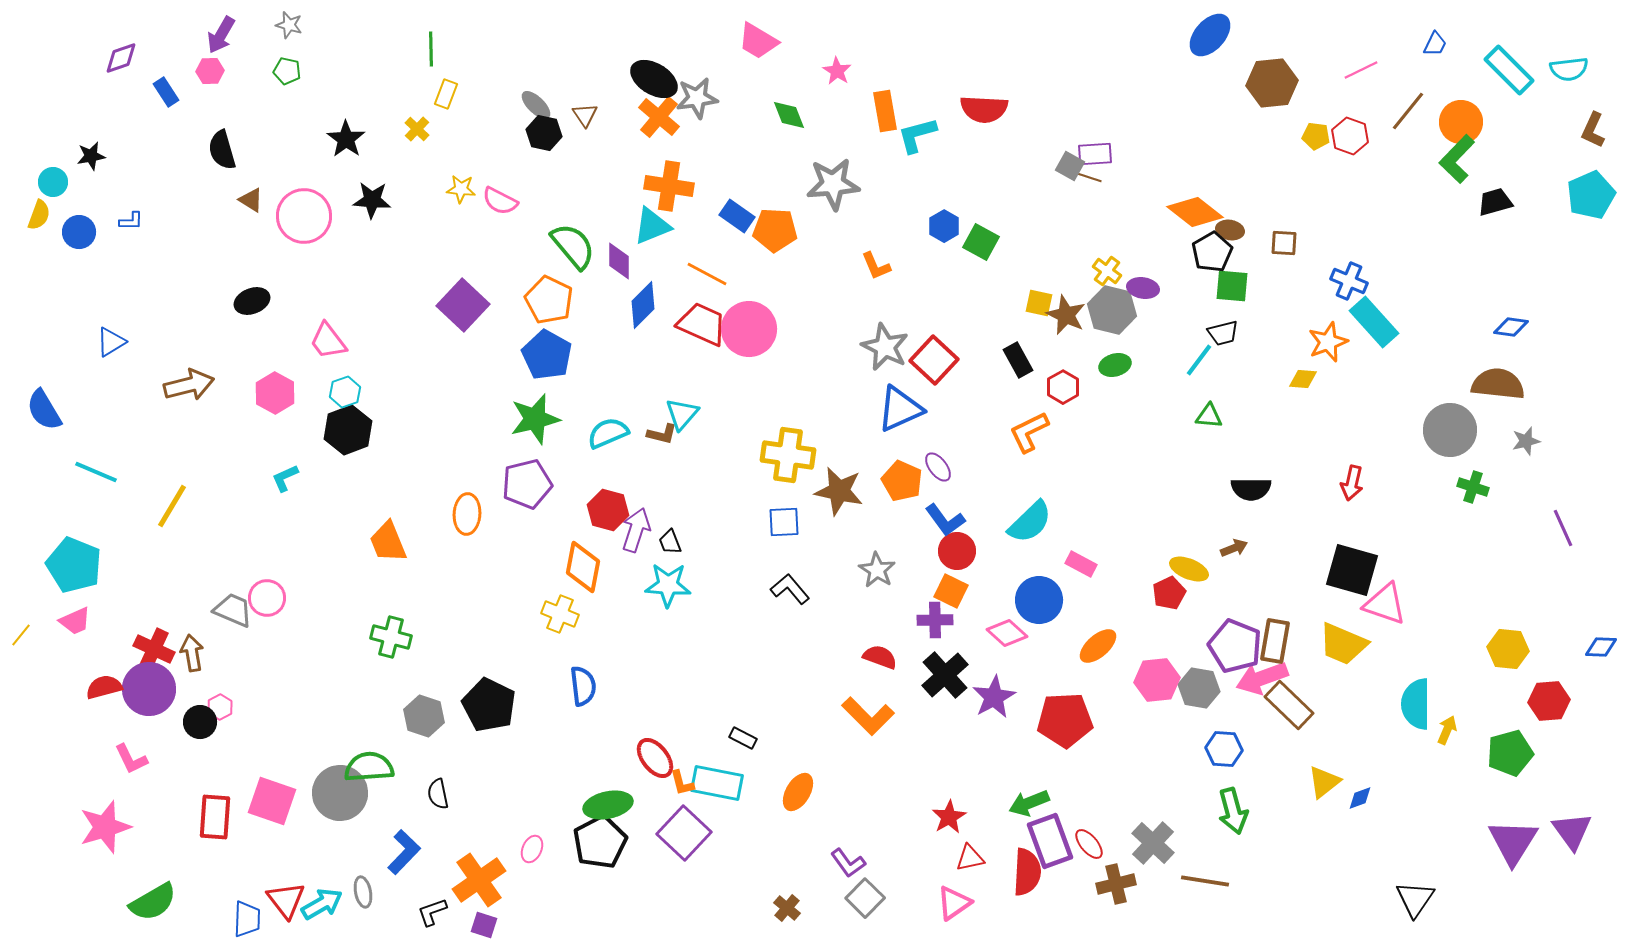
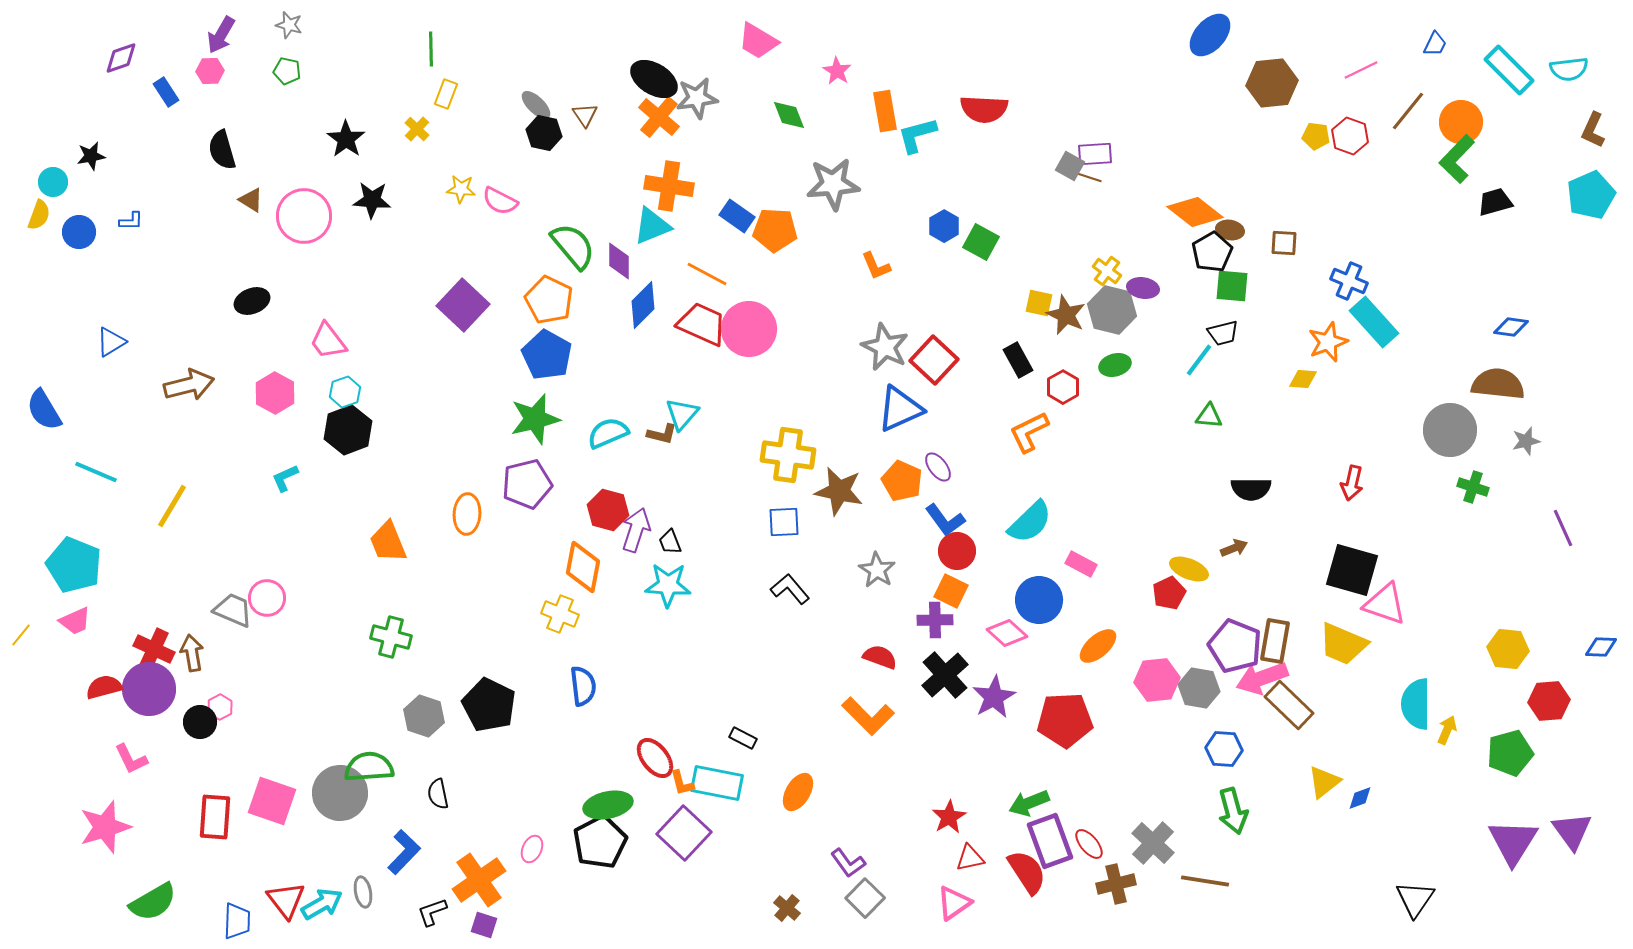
red semicircle at (1027, 872): rotated 36 degrees counterclockwise
blue trapezoid at (247, 919): moved 10 px left, 2 px down
